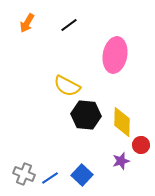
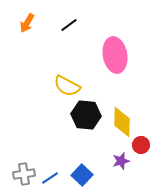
pink ellipse: rotated 20 degrees counterclockwise
gray cross: rotated 30 degrees counterclockwise
